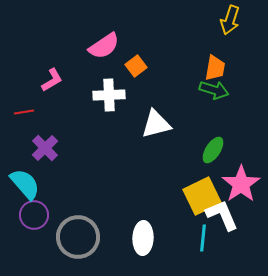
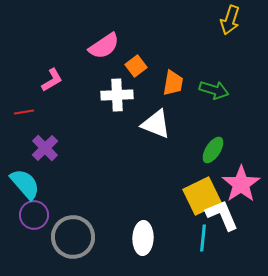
orange trapezoid: moved 42 px left, 15 px down
white cross: moved 8 px right
white triangle: rotated 36 degrees clockwise
gray circle: moved 5 px left
